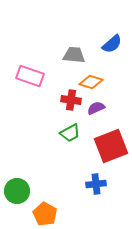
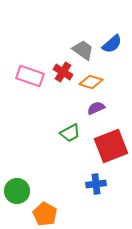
gray trapezoid: moved 9 px right, 5 px up; rotated 30 degrees clockwise
red cross: moved 8 px left, 28 px up; rotated 24 degrees clockwise
